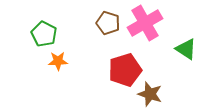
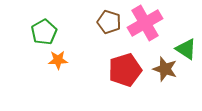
brown pentagon: moved 1 px right, 1 px up
green pentagon: moved 2 px up; rotated 15 degrees clockwise
orange star: moved 1 px up
brown star: moved 15 px right, 25 px up
